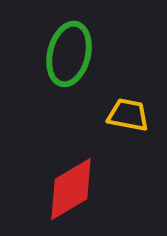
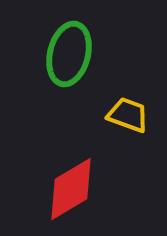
yellow trapezoid: rotated 9 degrees clockwise
